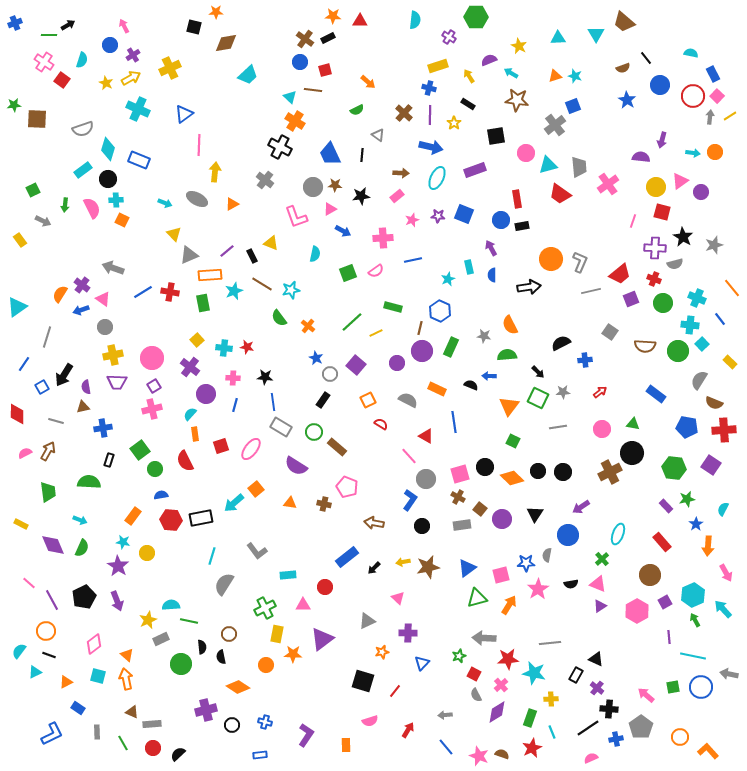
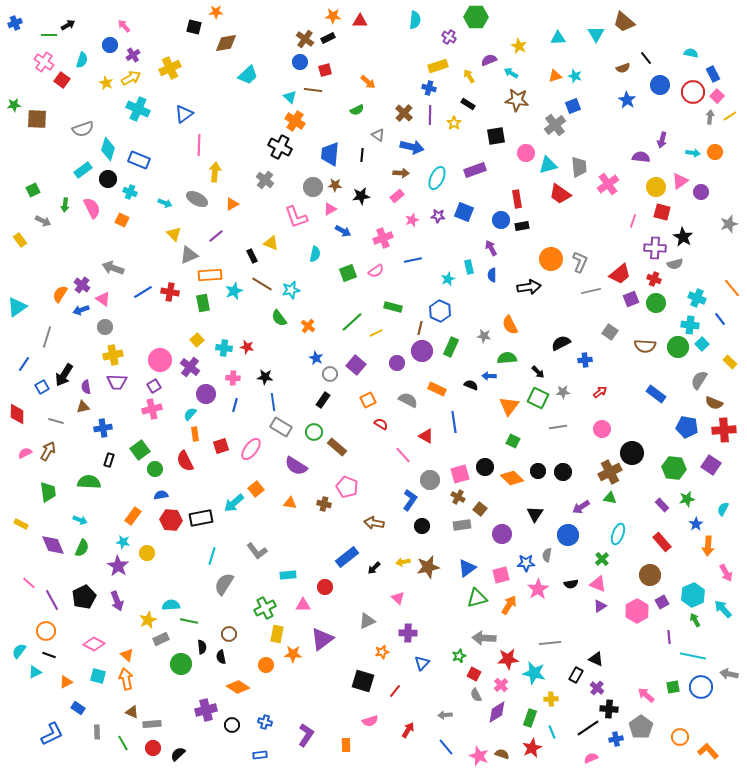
pink arrow at (124, 26): rotated 16 degrees counterclockwise
red circle at (693, 96): moved 4 px up
blue arrow at (431, 147): moved 19 px left
blue trapezoid at (330, 154): rotated 30 degrees clockwise
cyan cross at (116, 200): moved 14 px right, 8 px up; rotated 24 degrees clockwise
blue square at (464, 214): moved 2 px up
pink cross at (383, 238): rotated 18 degrees counterclockwise
gray star at (714, 245): moved 15 px right, 21 px up
purple line at (227, 251): moved 11 px left, 15 px up
green circle at (663, 303): moved 7 px left
green circle at (678, 351): moved 4 px up
green semicircle at (507, 355): moved 3 px down
pink circle at (152, 358): moved 8 px right, 2 px down
green triangle at (633, 424): moved 23 px left, 74 px down
pink line at (409, 456): moved 6 px left, 1 px up
gray circle at (426, 479): moved 4 px right, 1 px down
purple rectangle at (666, 506): moved 4 px left, 1 px up
purple circle at (502, 519): moved 15 px down
purple square at (665, 602): moved 3 px left
pink diamond at (94, 644): rotated 65 degrees clockwise
